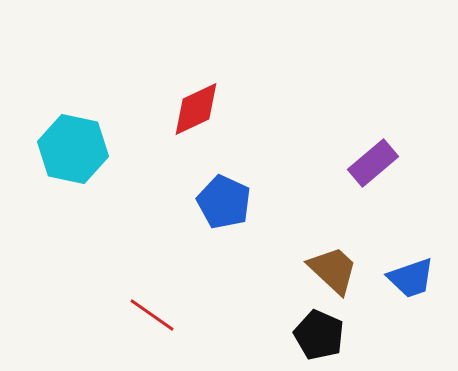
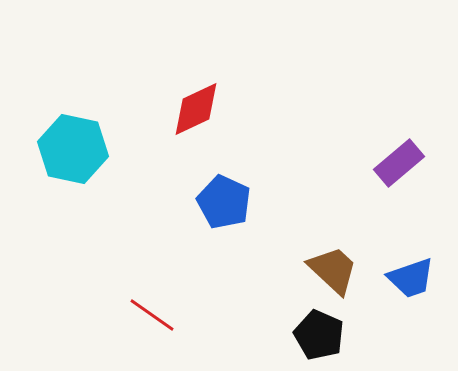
purple rectangle: moved 26 px right
